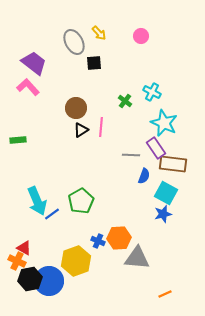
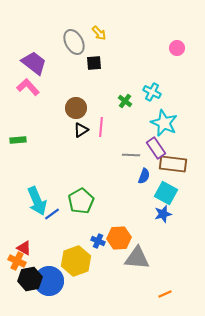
pink circle: moved 36 px right, 12 px down
